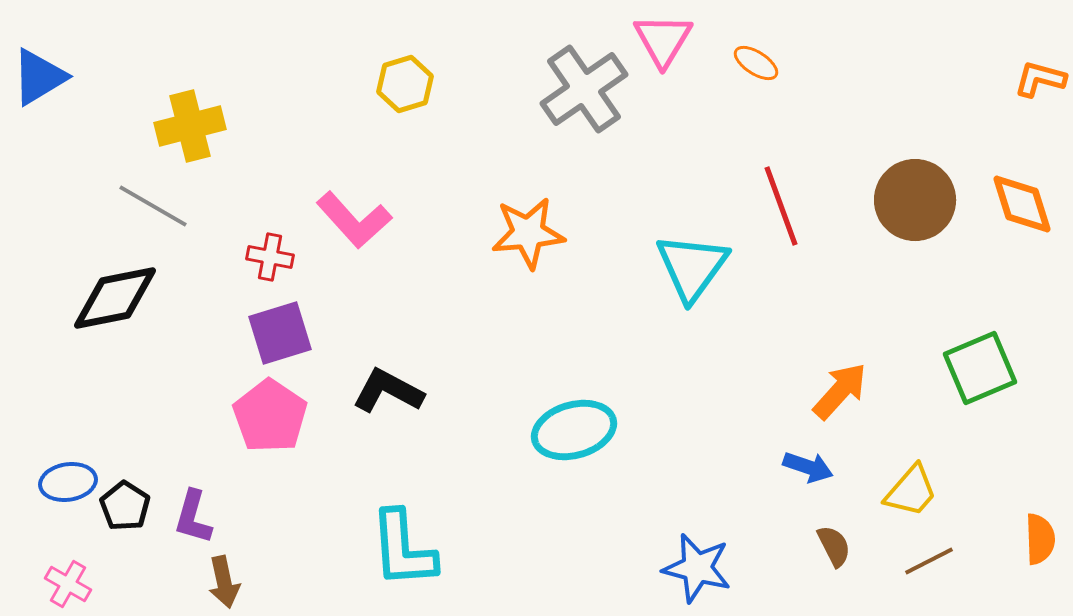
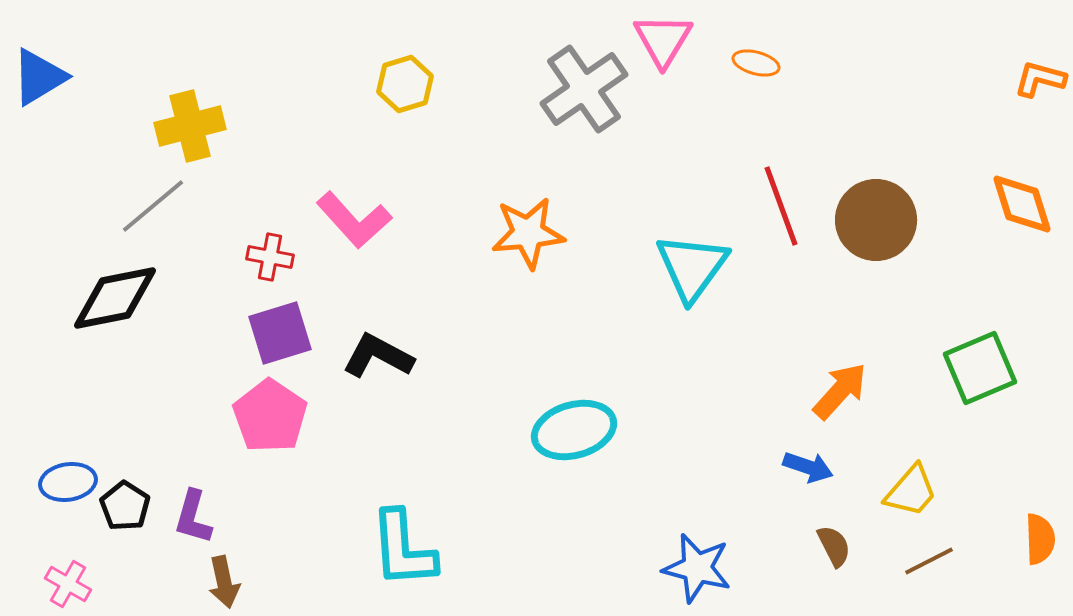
orange ellipse: rotated 18 degrees counterclockwise
brown circle: moved 39 px left, 20 px down
gray line: rotated 70 degrees counterclockwise
black L-shape: moved 10 px left, 35 px up
